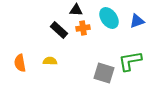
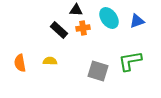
gray square: moved 6 px left, 2 px up
